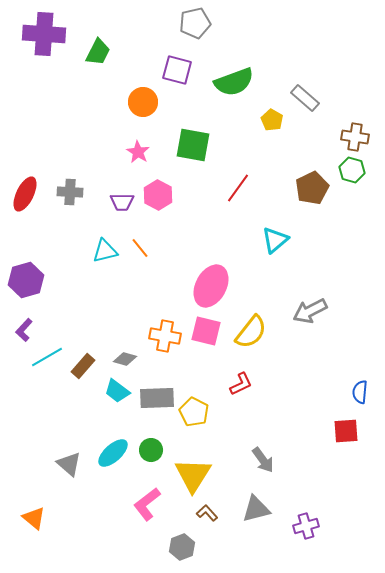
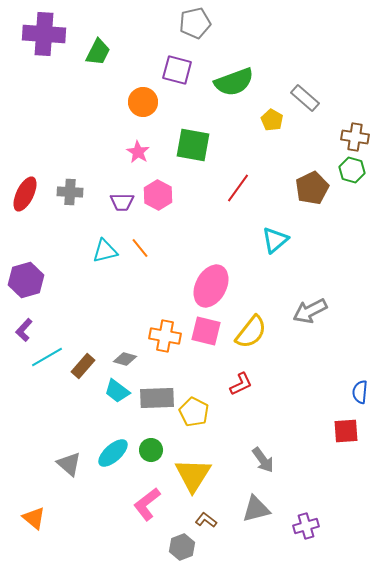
brown L-shape at (207, 513): moved 1 px left, 7 px down; rotated 10 degrees counterclockwise
